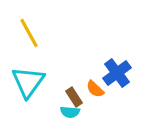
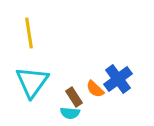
yellow line: rotated 20 degrees clockwise
blue cross: moved 1 px right, 6 px down
cyan triangle: moved 4 px right
cyan semicircle: moved 1 px down
